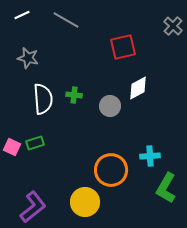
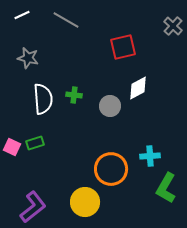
orange circle: moved 1 px up
